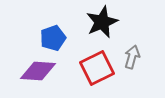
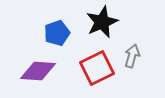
blue pentagon: moved 4 px right, 5 px up
gray arrow: moved 1 px up
